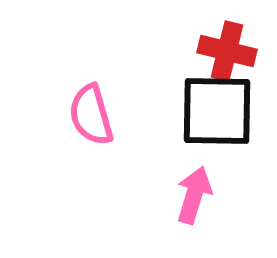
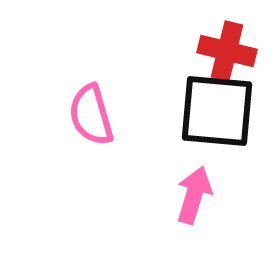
black square: rotated 4 degrees clockwise
